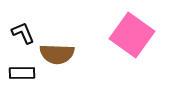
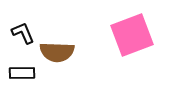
pink square: rotated 33 degrees clockwise
brown semicircle: moved 2 px up
